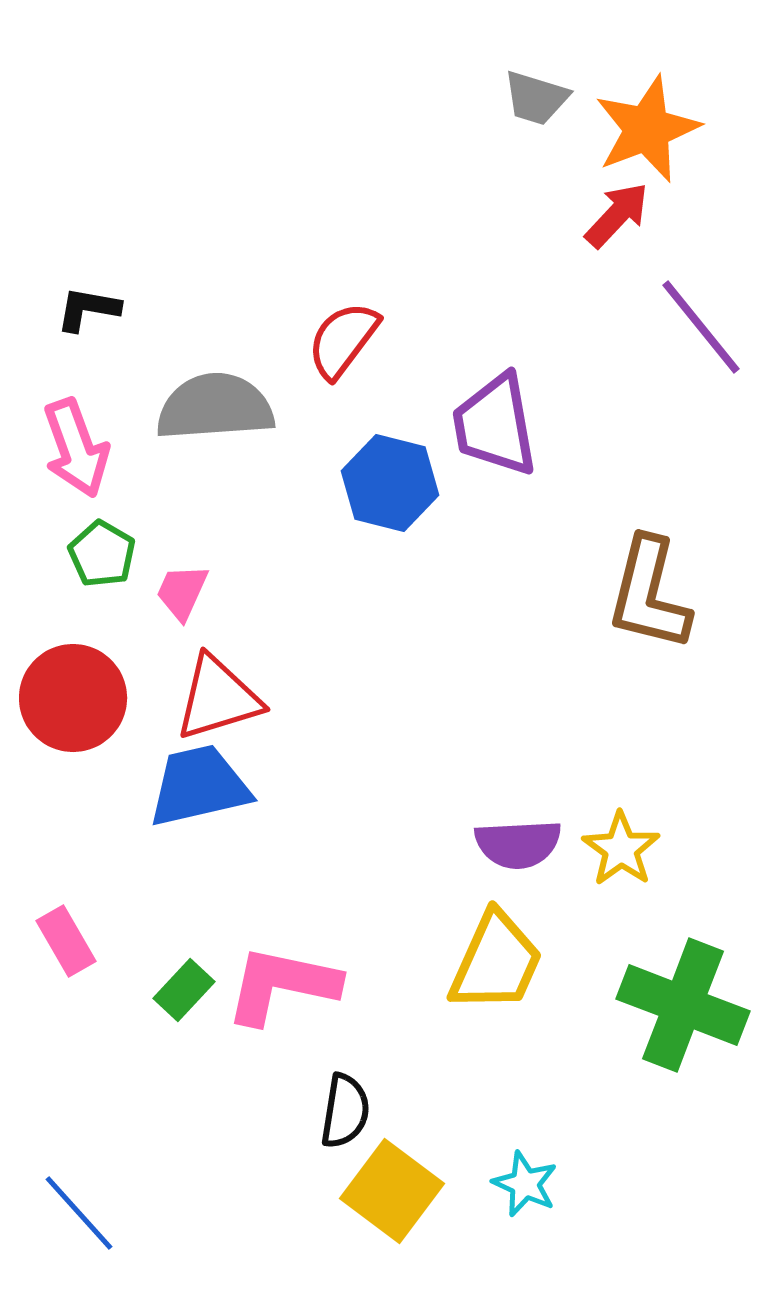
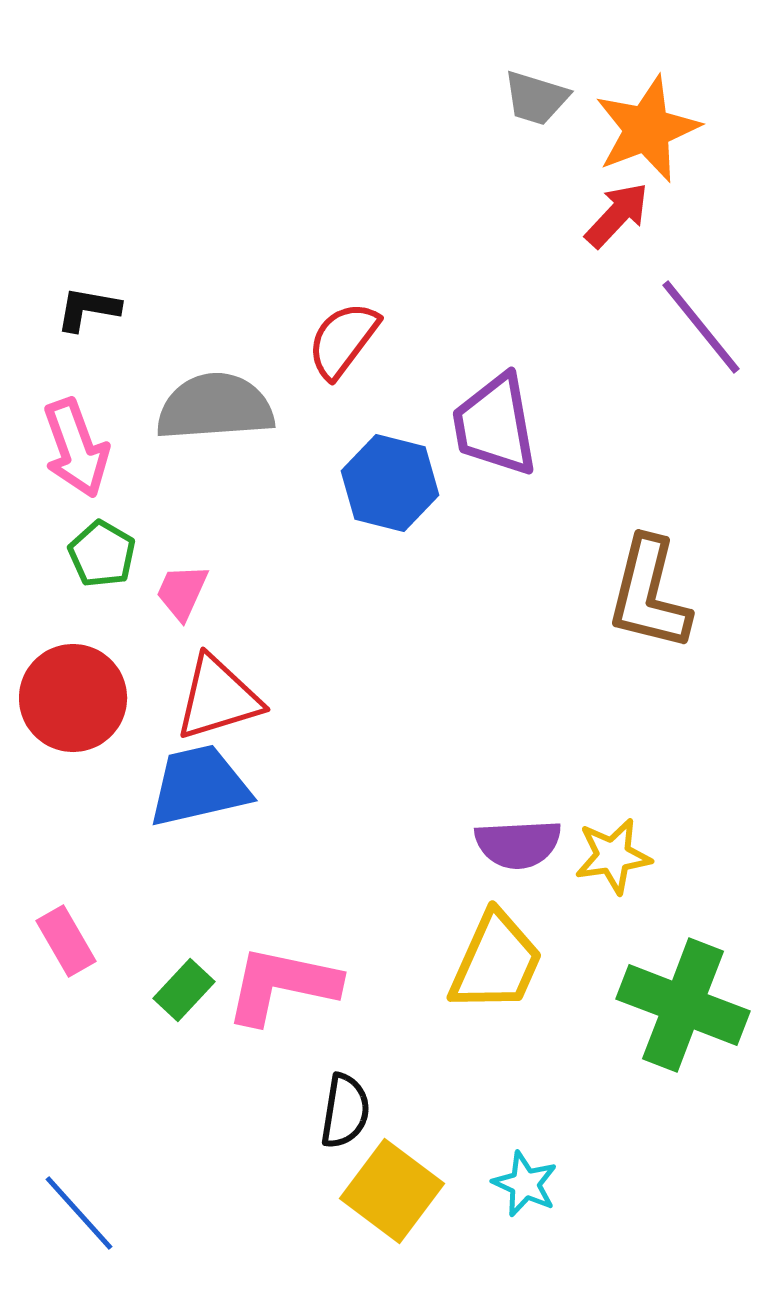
yellow star: moved 8 px left, 7 px down; rotated 28 degrees clockwise
